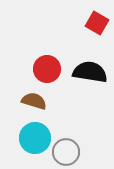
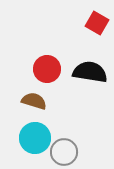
gray circle: moved 2 px left
